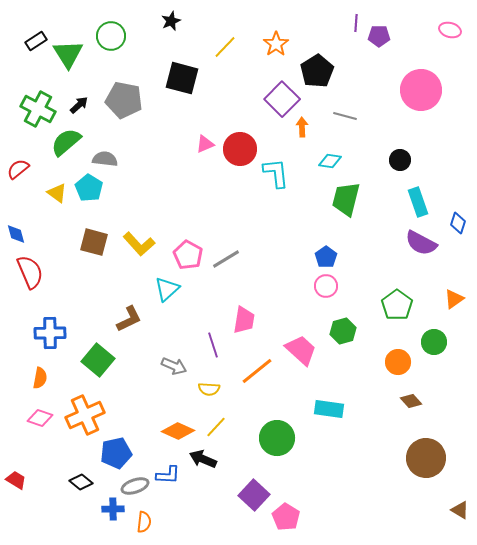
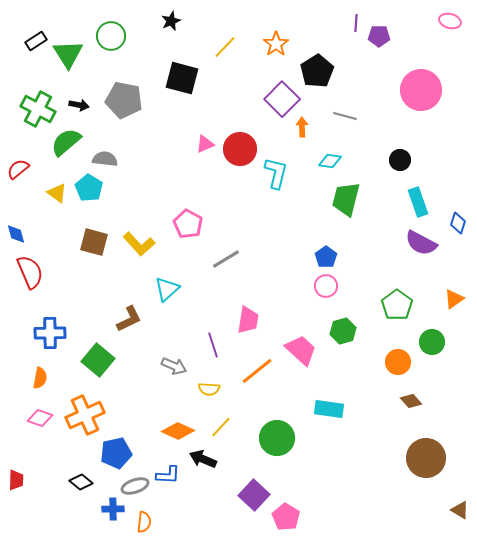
pink ellipse at (450, 30): moved 9 px up
black arrow at (79, 105): rotated 54 degrees clockwise
cyan L-shape at (276, 173): rotated 20 degrees clockwise
pink pentagon at (188, 255): moved 31 px up
pink trapezoid at (244, 320): moved 4 px right
green circle at (434, 342): moved 2 px left
yellow line at (216, 427): moved 5 px right
red trapezoid at (16, 480): rotated 60 degrees clockwise
